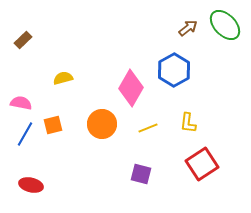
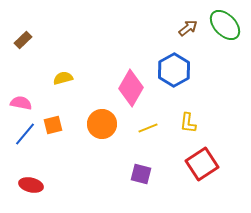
blue line: rotated 10 degrees clockwise
